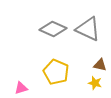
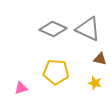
brown triangle: moved 6 px up
yellow pentagon: rotated 20 degrees counterclockwise
